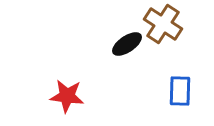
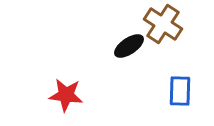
black ellipse: moved 2 px right, 2 px down
red star: moved 1 px left, 1 px up
